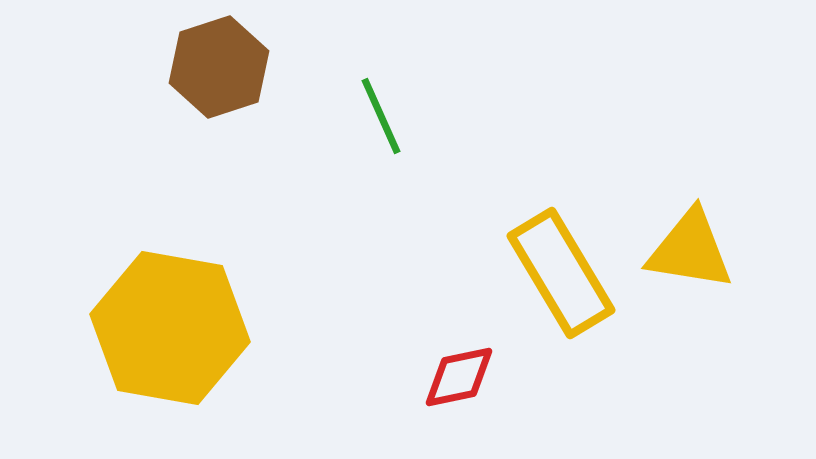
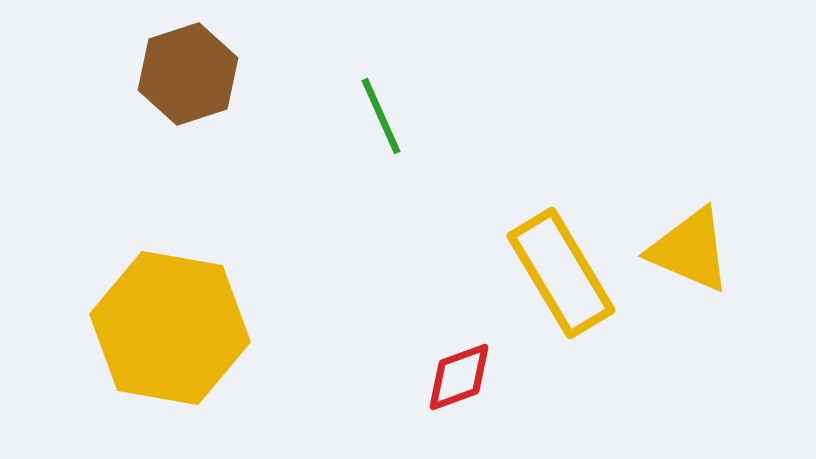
brown hexagon: moved 31 px left, 7 px down
yellow triangle: rotated 14 degrees clockwise
red diamond: rotated 8 degrees counterclockwise
